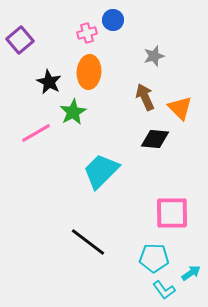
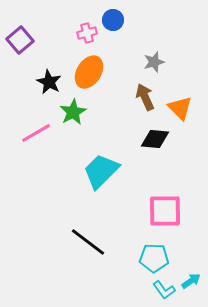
gray star: moved 6 px down
orange ellipse: rotated 28 degrees clockwise
pink square: moved 7 px left, 2 px up
cyan arrow: moved 8 px down
